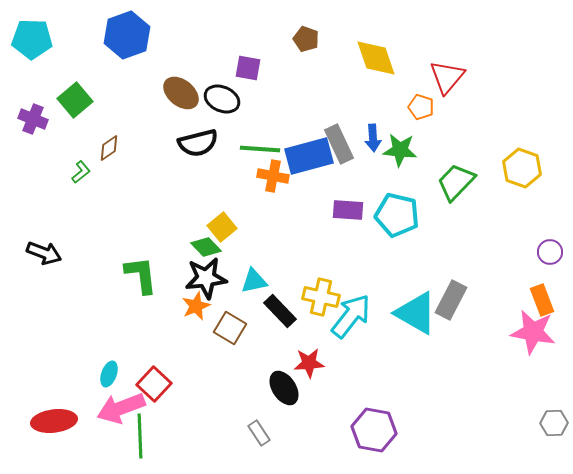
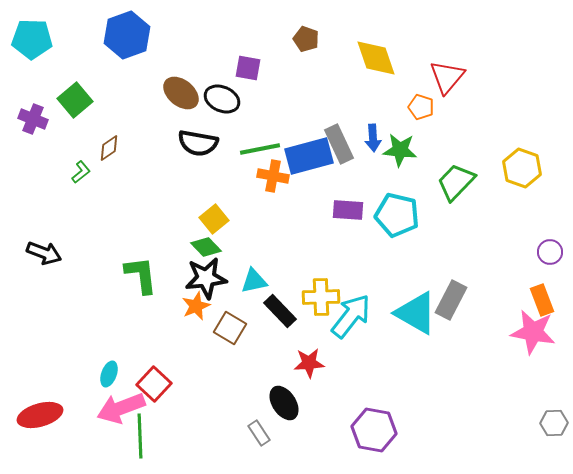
black semicircle at (198, 143): rotated 24 degrees clockwise
green line at (260, 149): rotated 15 degrees counterclockwise
yellow square at (222, 227): moved 8 px left, 8 px up
yellow cross at (321, 297): rotated 15 degrees counterclockwise
black ellipse at (284, 388): moved 15 px down
red ellipse at (54, 421): moved 14 px left, 6 px up; rotated 9 degrees counterclockwise
